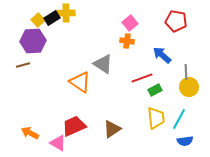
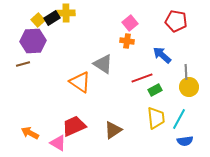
brown line: moved 1 px up
brown triangle: moved 1 px right, 1 px down
